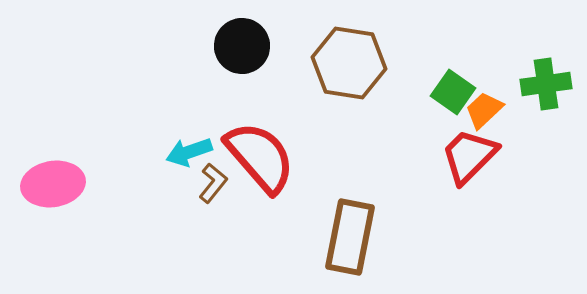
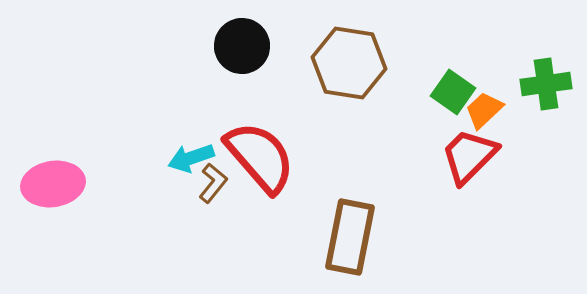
cyan arrow: moved 2 px right, 6 px down
